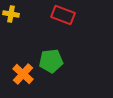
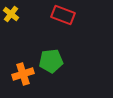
yellow cross: rotated 28 degrees clockwise
orange cross: rotated 30 degrees clockwise
